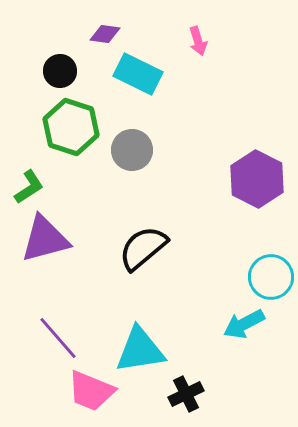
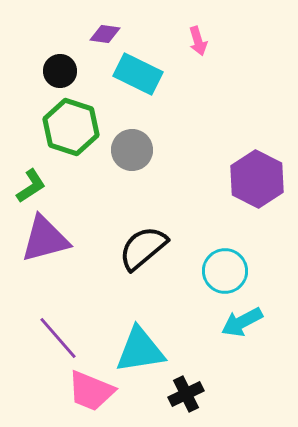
green L-shape: moved 2 px right, 1 px up
cyan circle: moved 46 px left, 6 px up
cyan arrow: moved 2 px left, 2 px up
